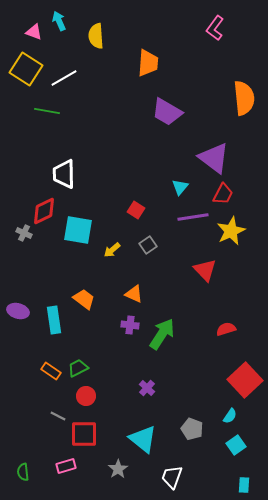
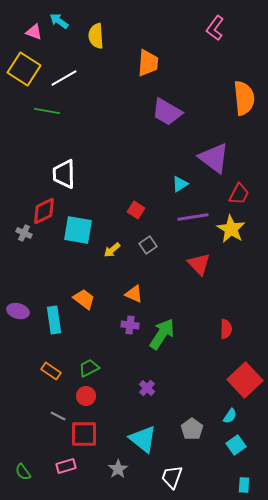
cyan arrow at (59, 21): rotated 30 degrees counterclockwise
yellow square at (26, 69): moved 2 px left
cyan triangle at (180, 187): moved 3 px up; rotated 18 degrees clockwise
red trapezoid at (223, 194): moved 16 px right
yellow star at (231, 231): moved 2 px up; rotated 16 degrees counterclockwise
red triangle at (205, 270): moved 6 px left, 6 px up
red semicircle at (226, 329): rotated 108 degrees clockwise
green trapezoid at (78, 368): moved 11 px right
gray pentagon at (192, 429): rotated 15 degrees clockwise
green semicircle at (23, 472): rotated 30 degrees counterclockwise
